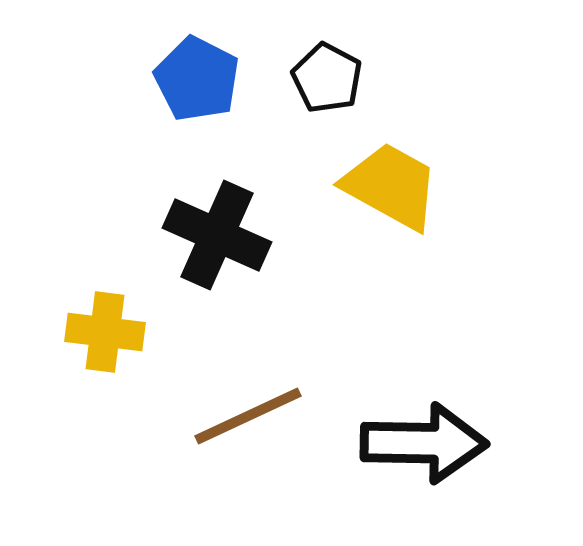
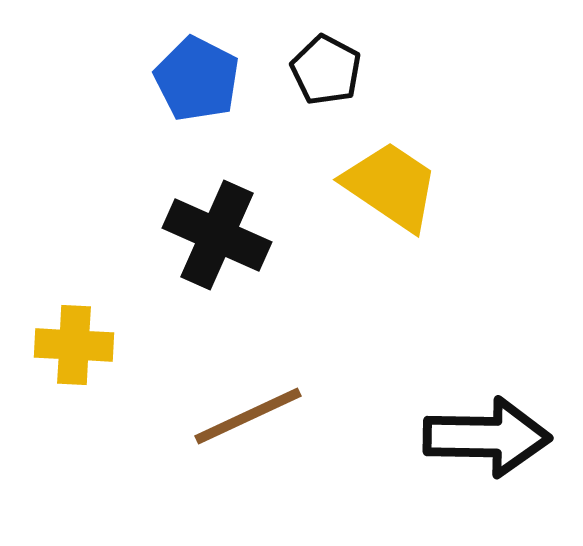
black pentagon: moved 1 px left, 8 px up
yellow trapezoid: rotated 5 degrees clockwise
yellow cross: moved 31 px left, 13 px down; rotated 4 degrees counterclockwise
black arrow: moved 63 px right, 6 px up
